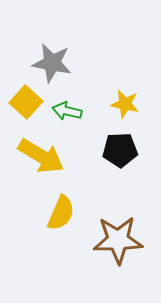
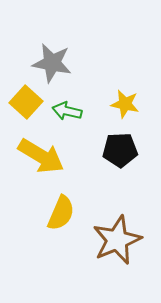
brown star: moved 1 px left; rotated 21 degrees counterclockwise
